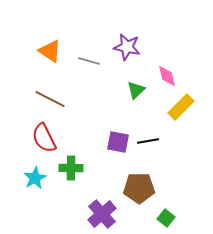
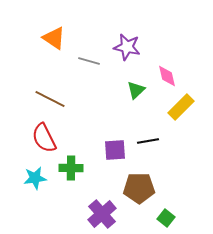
orange triangle: moved 4 px right, 13 px up
purple square: moved 3 px left, 8 px down; rotated 15 degrees counterclockwise
cyan star: rotated 20 degrees clockwise
